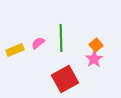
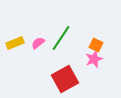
green line: rotated 36 degrees clockwise
orange square: rotated 24 degrees counterclockwise
yellow rectangle: moved 7 px up
pink star: rotated 12 degrees clockwise
